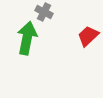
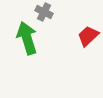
green arrow: rotated 28 degrees counterclockwise
